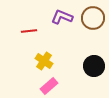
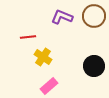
brown circle: moved 1 px right, 2 px up
red line: moved 1 px left, 6 px down
yellow cross: moved 1 px left, 4 px up
